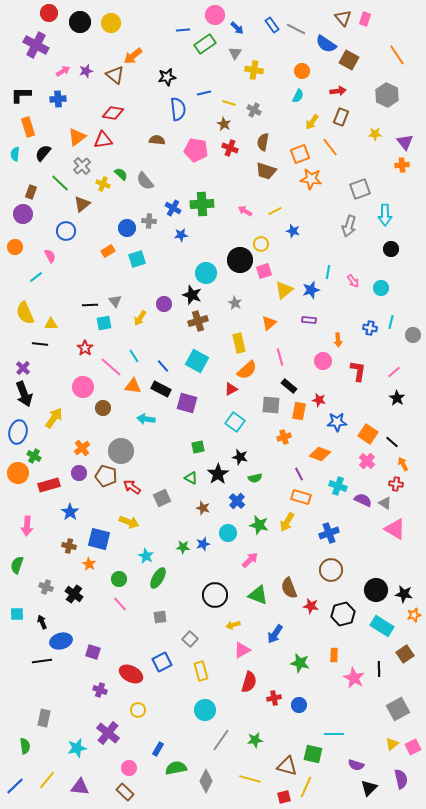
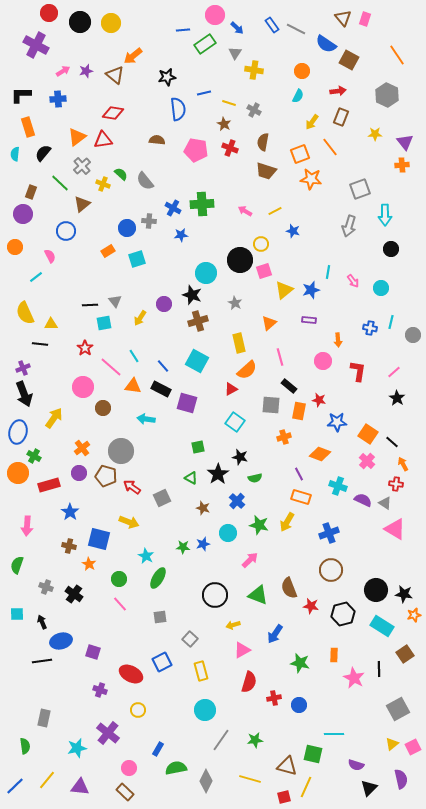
purple cross at (23, 368): rotated 24 degrees clockwise
